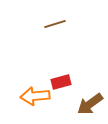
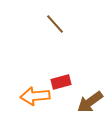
brown line: rotated 65 degrees clockwise
brown arrow: moved 2 px up
